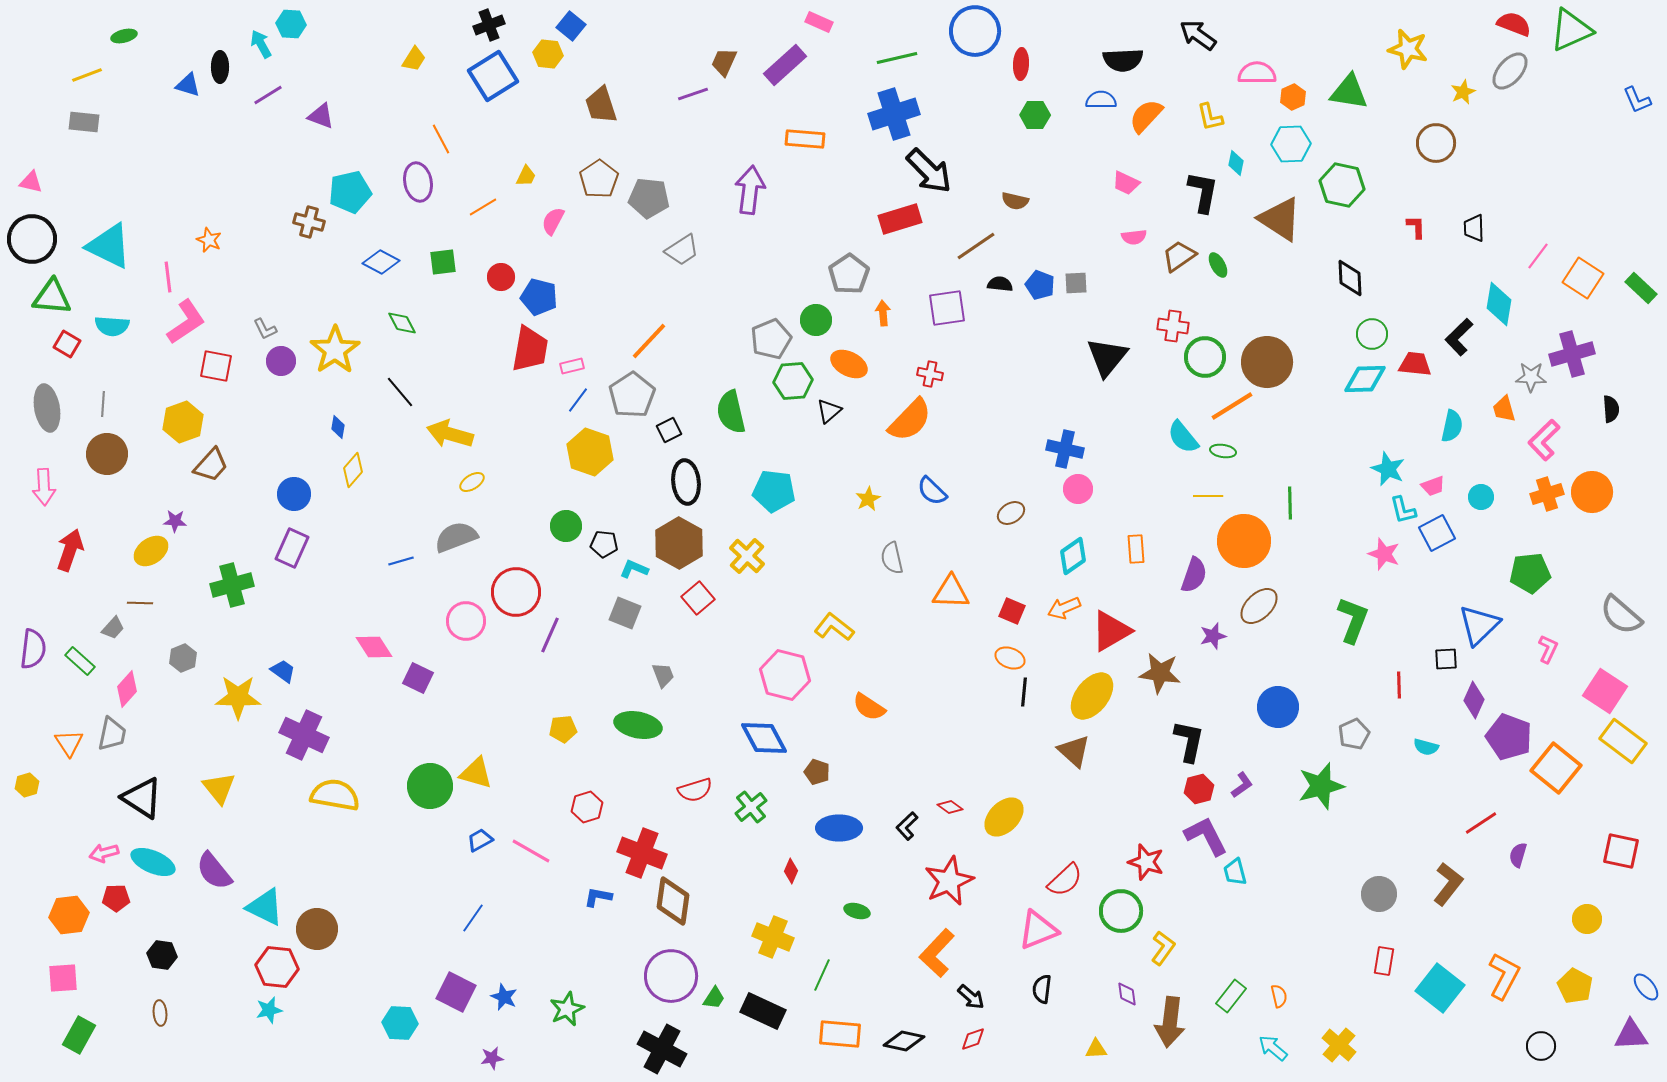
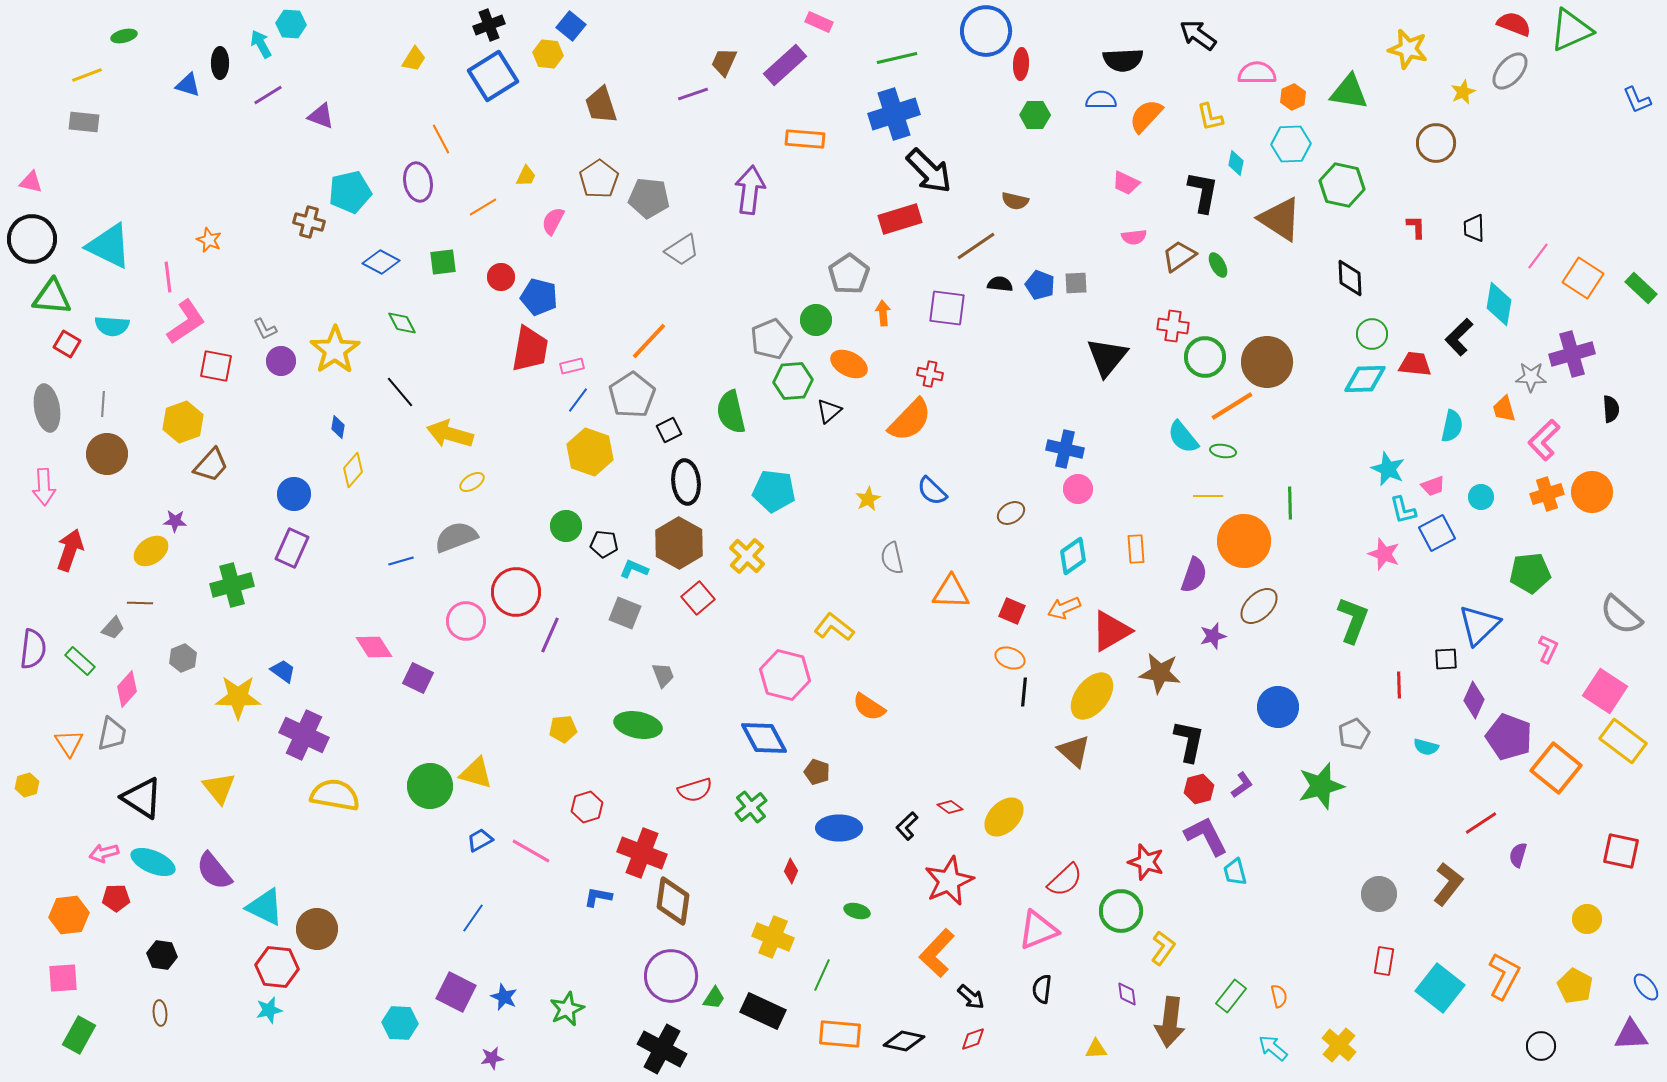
blue circle at (975, 31): moved 11 px right
black ellipse at (220, 67): moved 4 px up
purple square at (947, 308): rotated 15 degrees clockwise
